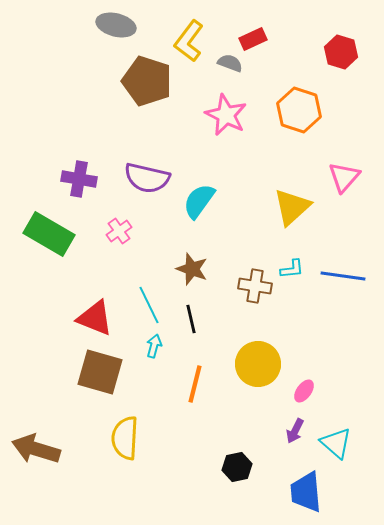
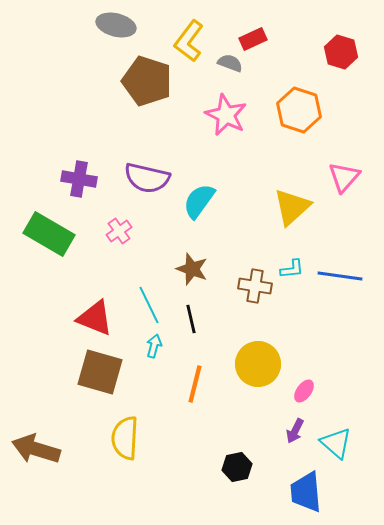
blue line: moved 3 px left
